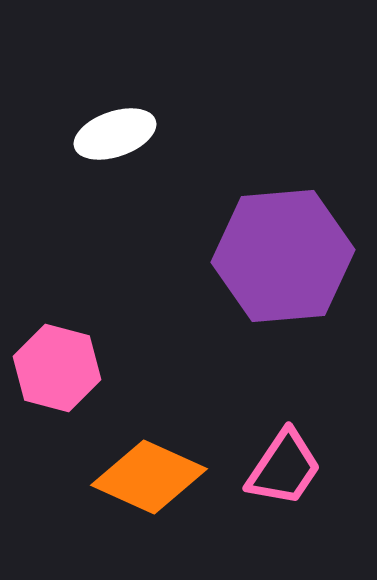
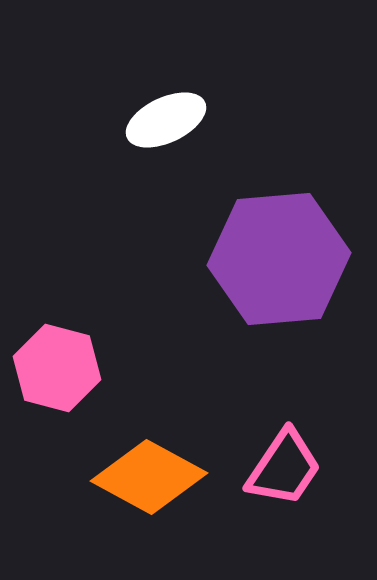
white ellipse: moved 51 px right, 14 px up; rotated 6 degrees counterclockwise
purple hexagon: moved 4 px left, 3 px down
orange diamond: rotated 4 degrees clockwise
